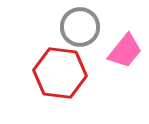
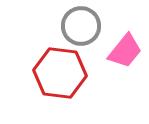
gray circle: moved 1 px right, 1 px up
